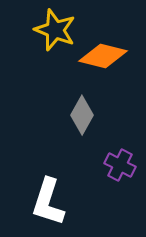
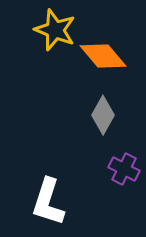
orange diamond: rotated 36 degrees clockwise
gray diamond: moved 21 px right
purple cross: moved 4 px right, 4 px down
